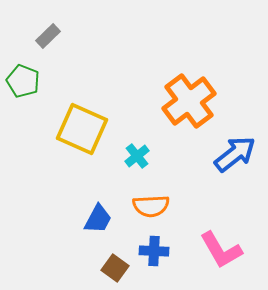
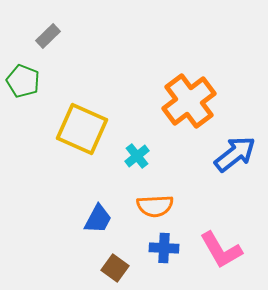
orange semicircle: moved 4 px right
blue cross: moved 10 px right, 3 px up
